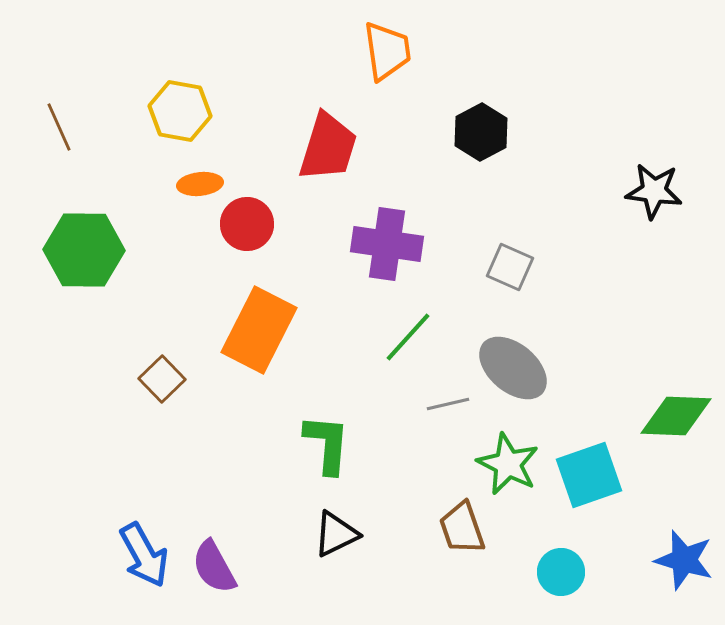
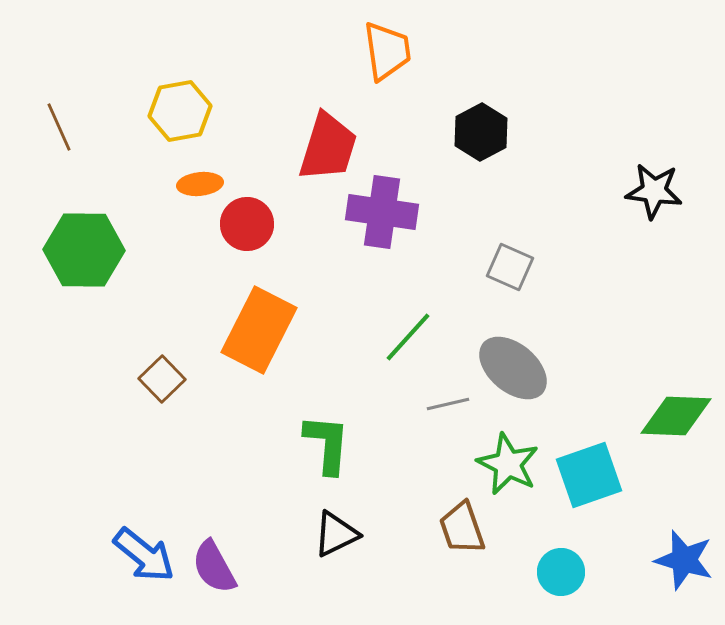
yellow hexagon: rotated 20 degrees counterclockwise
purple cross: moved 5 px left, 32 px up
blue arrow: rotated 22 degrees counterclockwise
